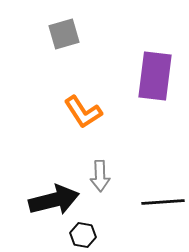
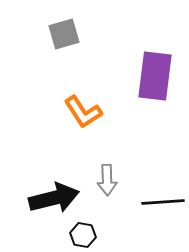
gray arrow: moved 7 px right, 4 px down
black arrow: moved 2 px up
